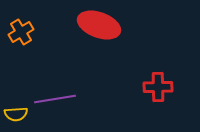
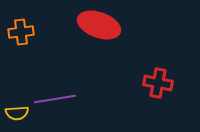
orange cross: rotated 25 degrees clockwise
red cross: moved 4 px up; rotated 12 degrees clockwise
yellow semicircle: moved 1 px right, 1 px up
